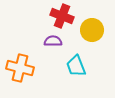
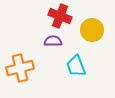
red cross: moved 2 px left
orange cross: rotated 28 degrees counterclockwise
